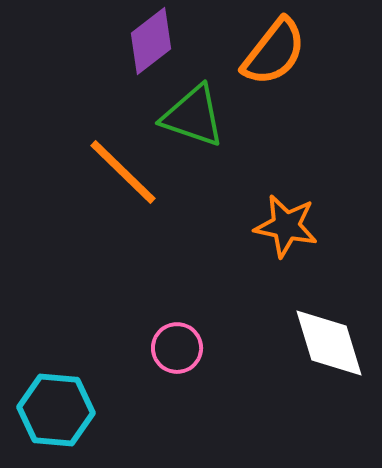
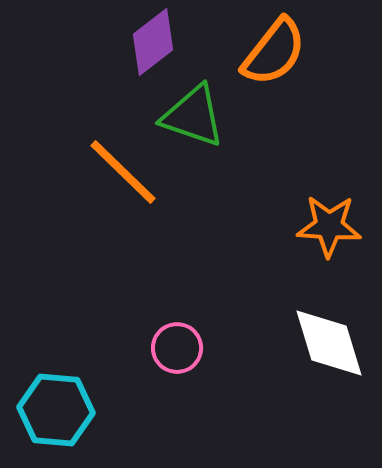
purple diamond: moved 2 px right, 1 px down
orange star: moved 43 px right; rotated 8 degrees counterclockwise
